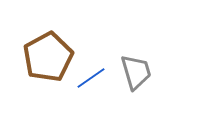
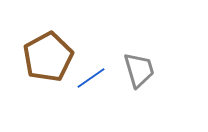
gray trapezoid: moved 3 px right, 2 px up
